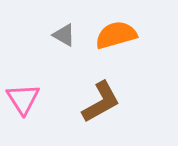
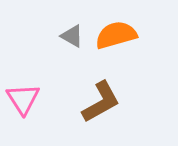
gray triangle: moved 8 px right, 1 px down
